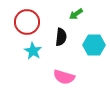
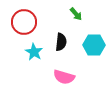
green arrow: rotated 96 degrees counterclockwise
red circle: moved 3 px left
black semicircle: moved 5 px down
cyan star: moved 1 px right, 1 px down
